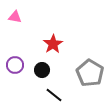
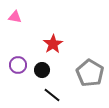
purple circle: moved 3 px right
black line: moved 2 px left
